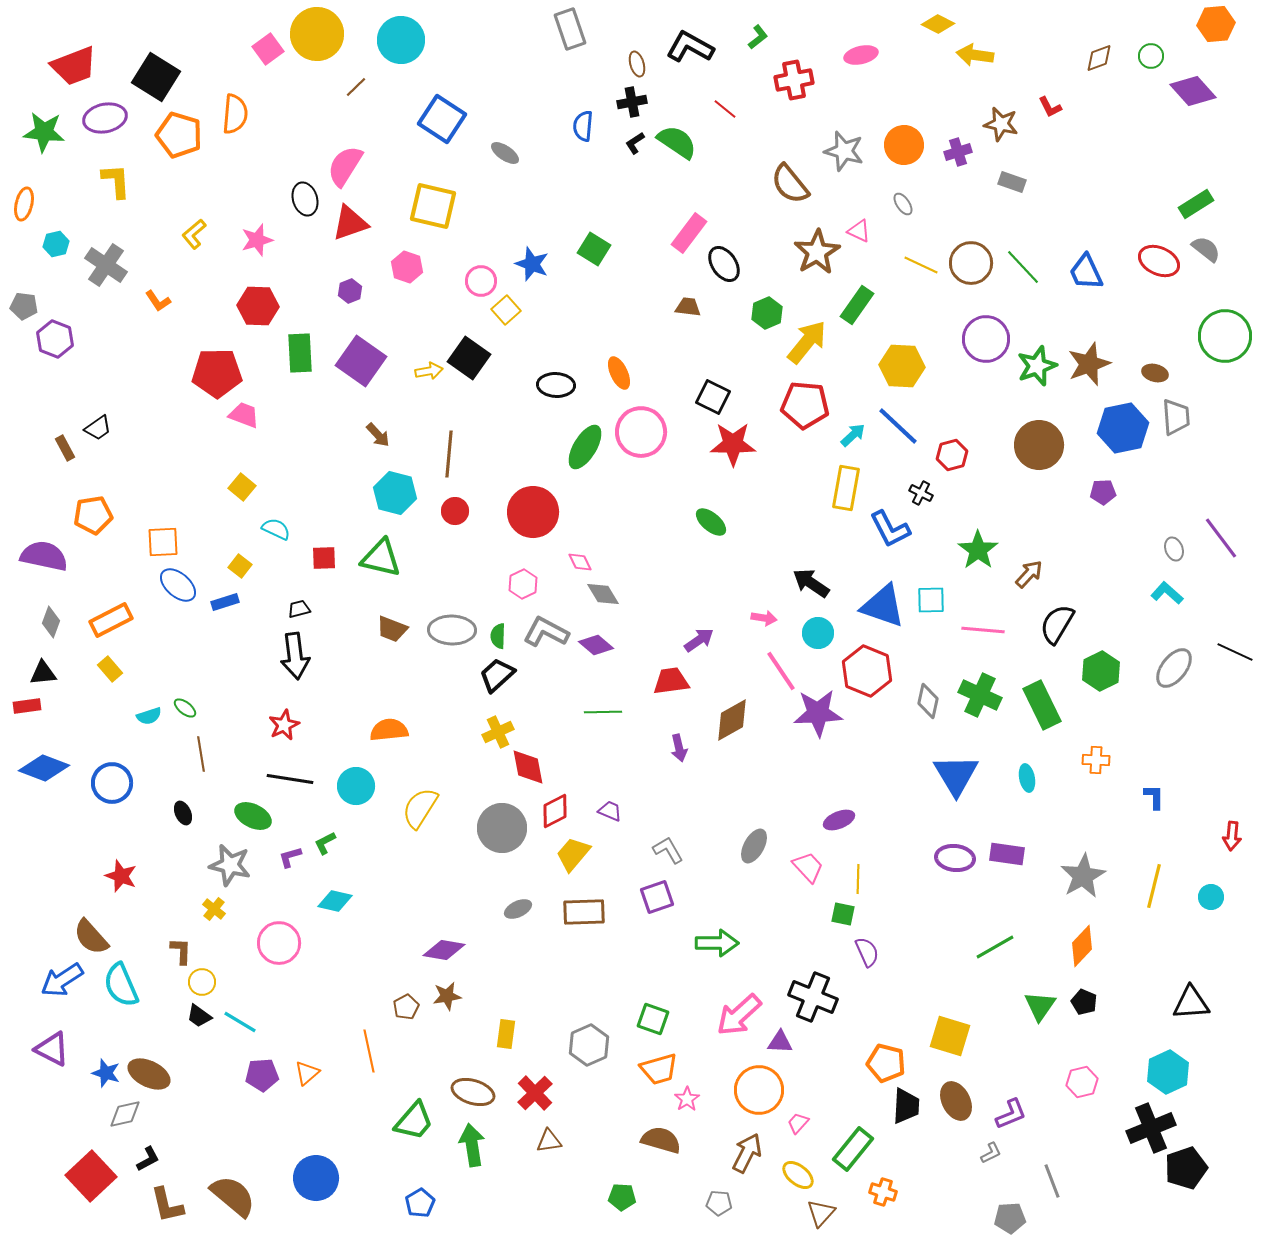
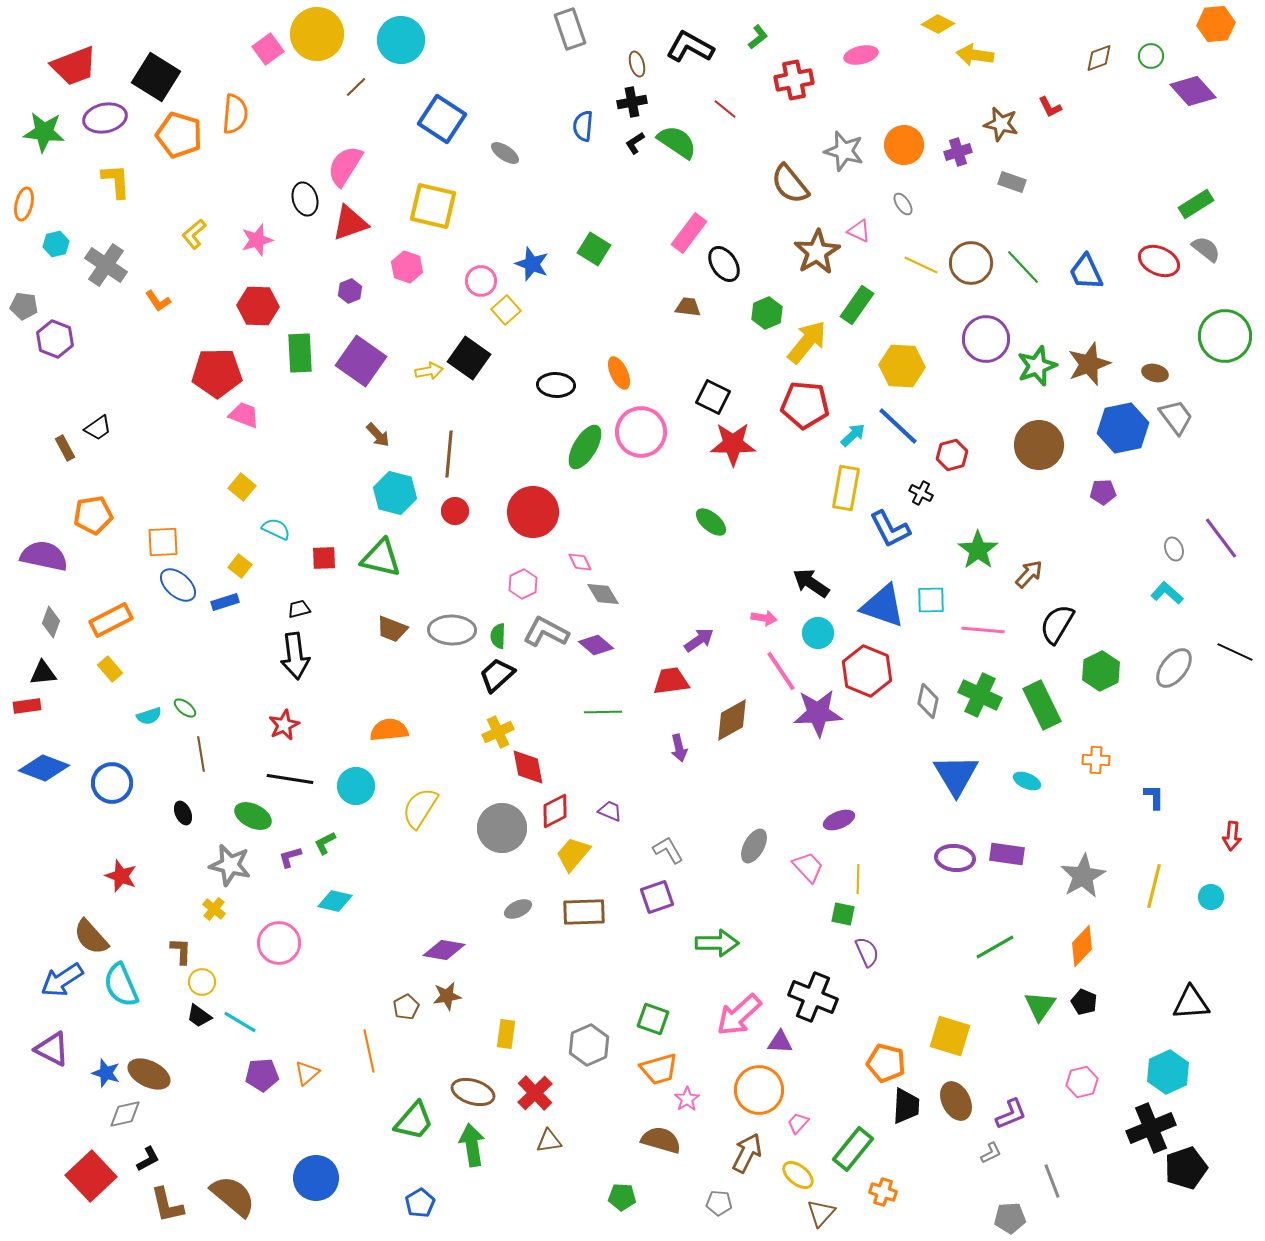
gray trapezoid at (1176, 417): rotated 33 degrees counterclockwise
cyan ellipse at (1027, 778): moved 3 px down; rotated 56 degrees counterclockwise
